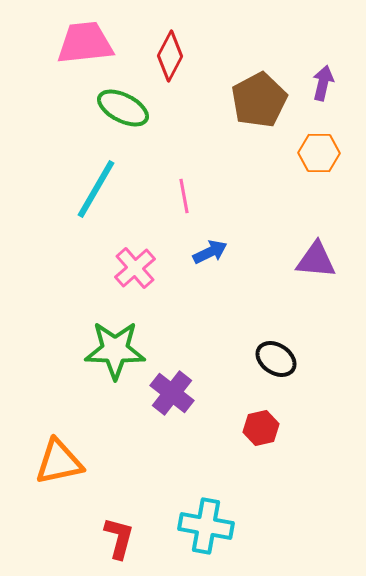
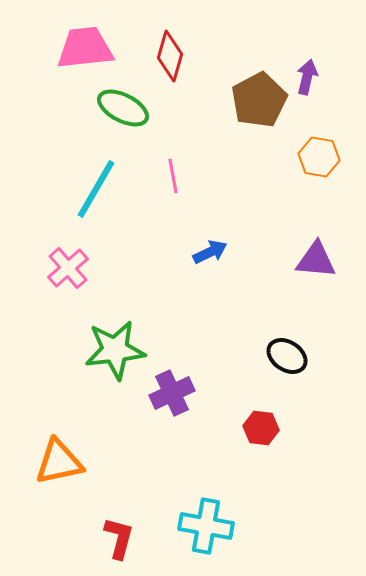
pink trapezoid: moved 5 px down
red diamond: rotated 12 degrees counterclockwise
purple arrow: moved 16 px left, 6 px up
orange hexagon: moved 4 px down; rotated 9 degrees clockwise
pink line: moved 11 px left, 20 px up
pink cross: moved 67 px left
green star: rotated 8 degrees counterclockwise
black ellipse: moved 11 px right, 3 px up
purple cross: rotated 27 degrees clockwise
red hexagon: rotated 20 degrees clockwise
